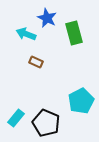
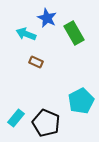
green rectangle: rotated 15 degrees counterclockwise
